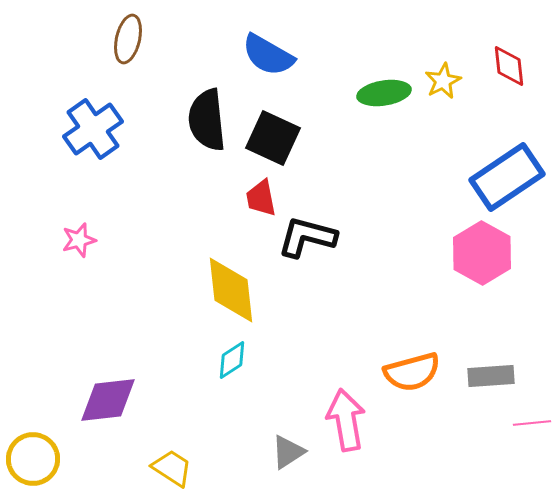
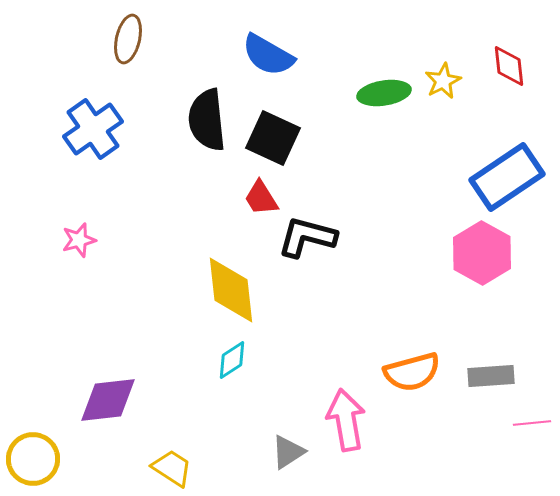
red trapezoid: rotated 21 degrees counterclockwise
